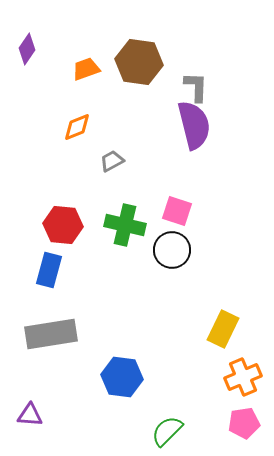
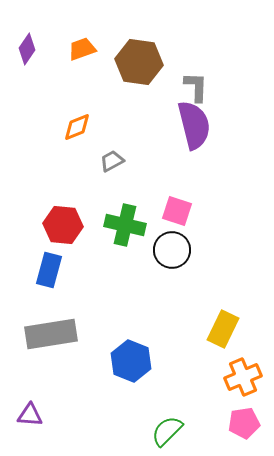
orange trapezoid: moved 4 px left, 20 px up
blue hexagon: moved 9 px right, 16 px up; rotated 15 degrees clockwise
